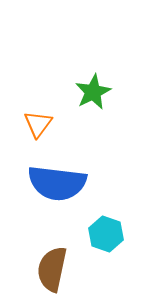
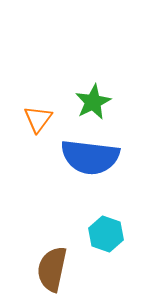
green star: moved 10 px down
orange triangle: moved 5 px up
blue semicircle: moved 33 px right, 26 px up
